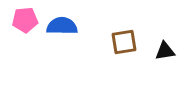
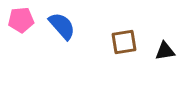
pink pentagon: moved 4 px left
blue semicircle: rotated 48 degrees clockwise
